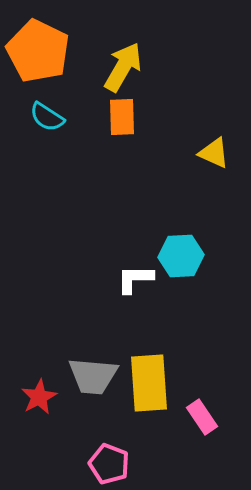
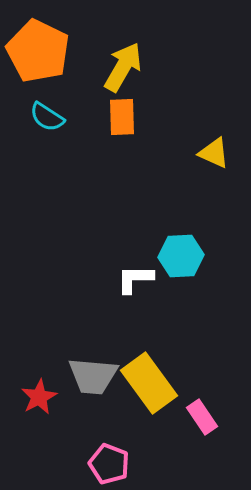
yellow rectangle: rotated 32 degrees counterclockwise
